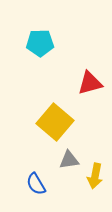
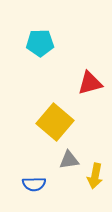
blue semicircle: moved 2 px left; rotated 60 degrees counterclockwise
